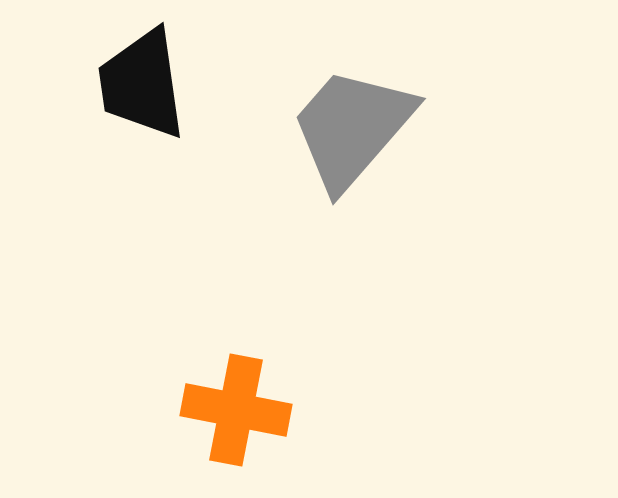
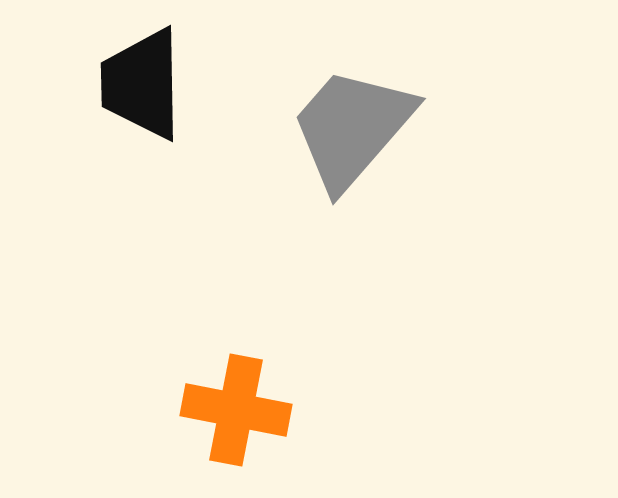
black trapezoid: rotated 7 degrees clockwise
